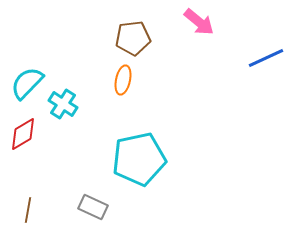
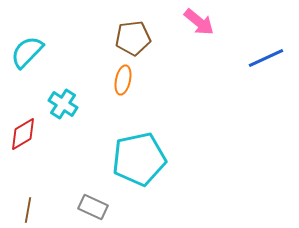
cyan semicircle: moved 31 px up
